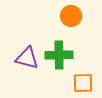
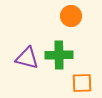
orange square: moved 1 px left
